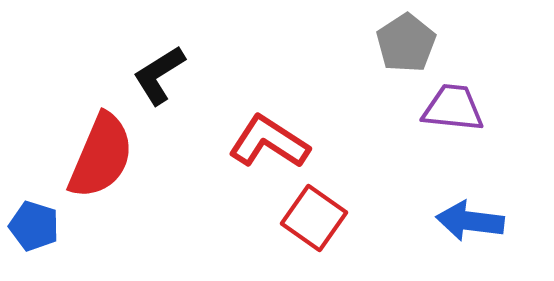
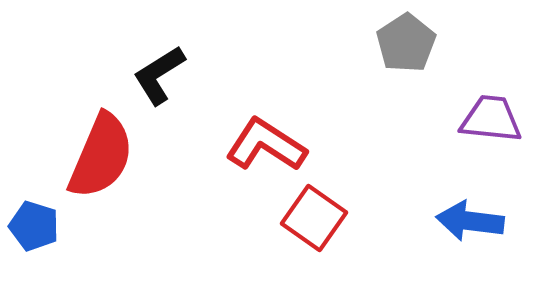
purple trapezoid: moved 38 px right, 11 px down
red L-shape: moved 3 px left, 3 px down
